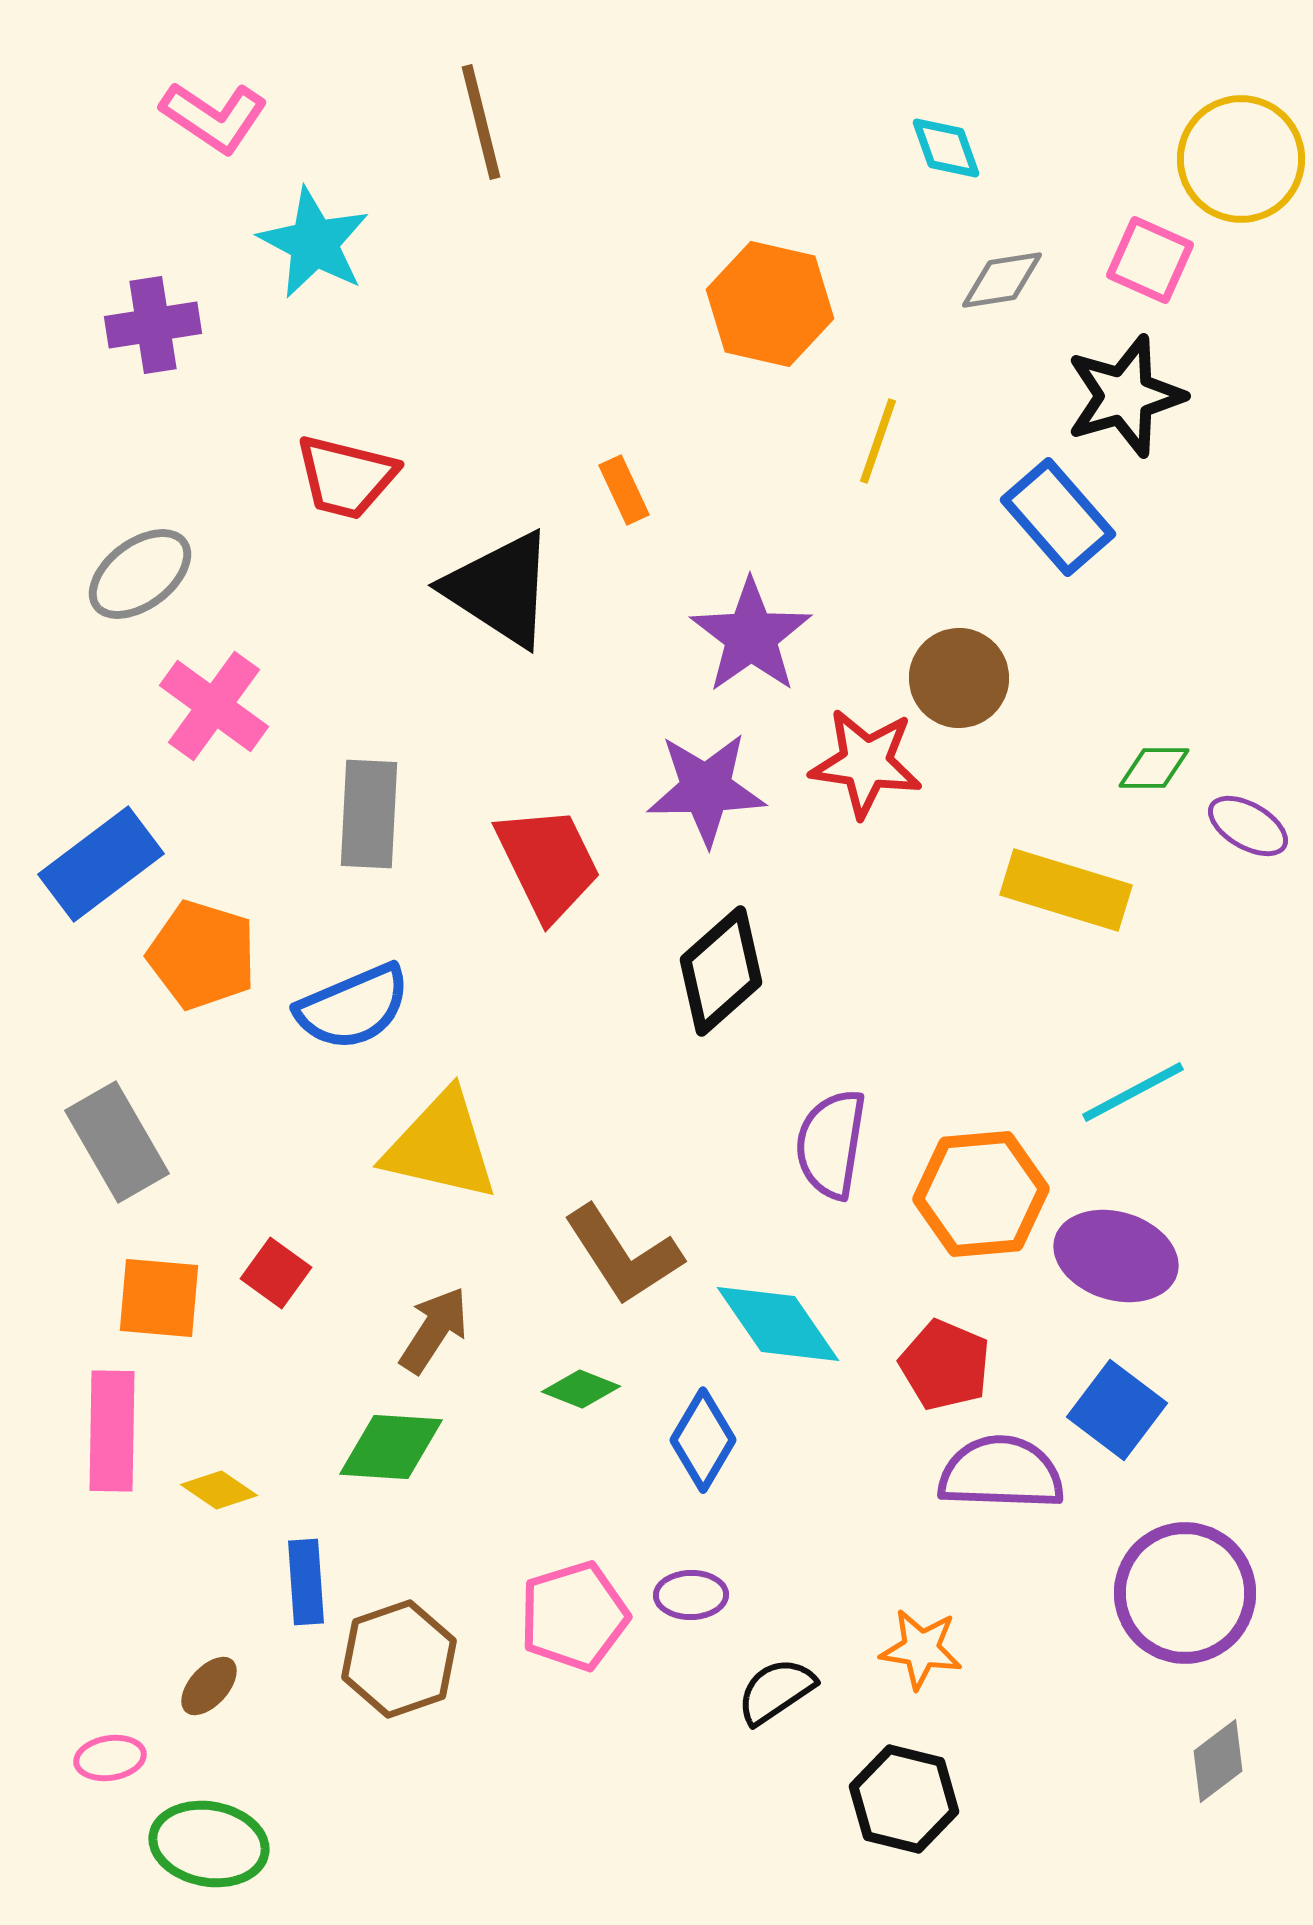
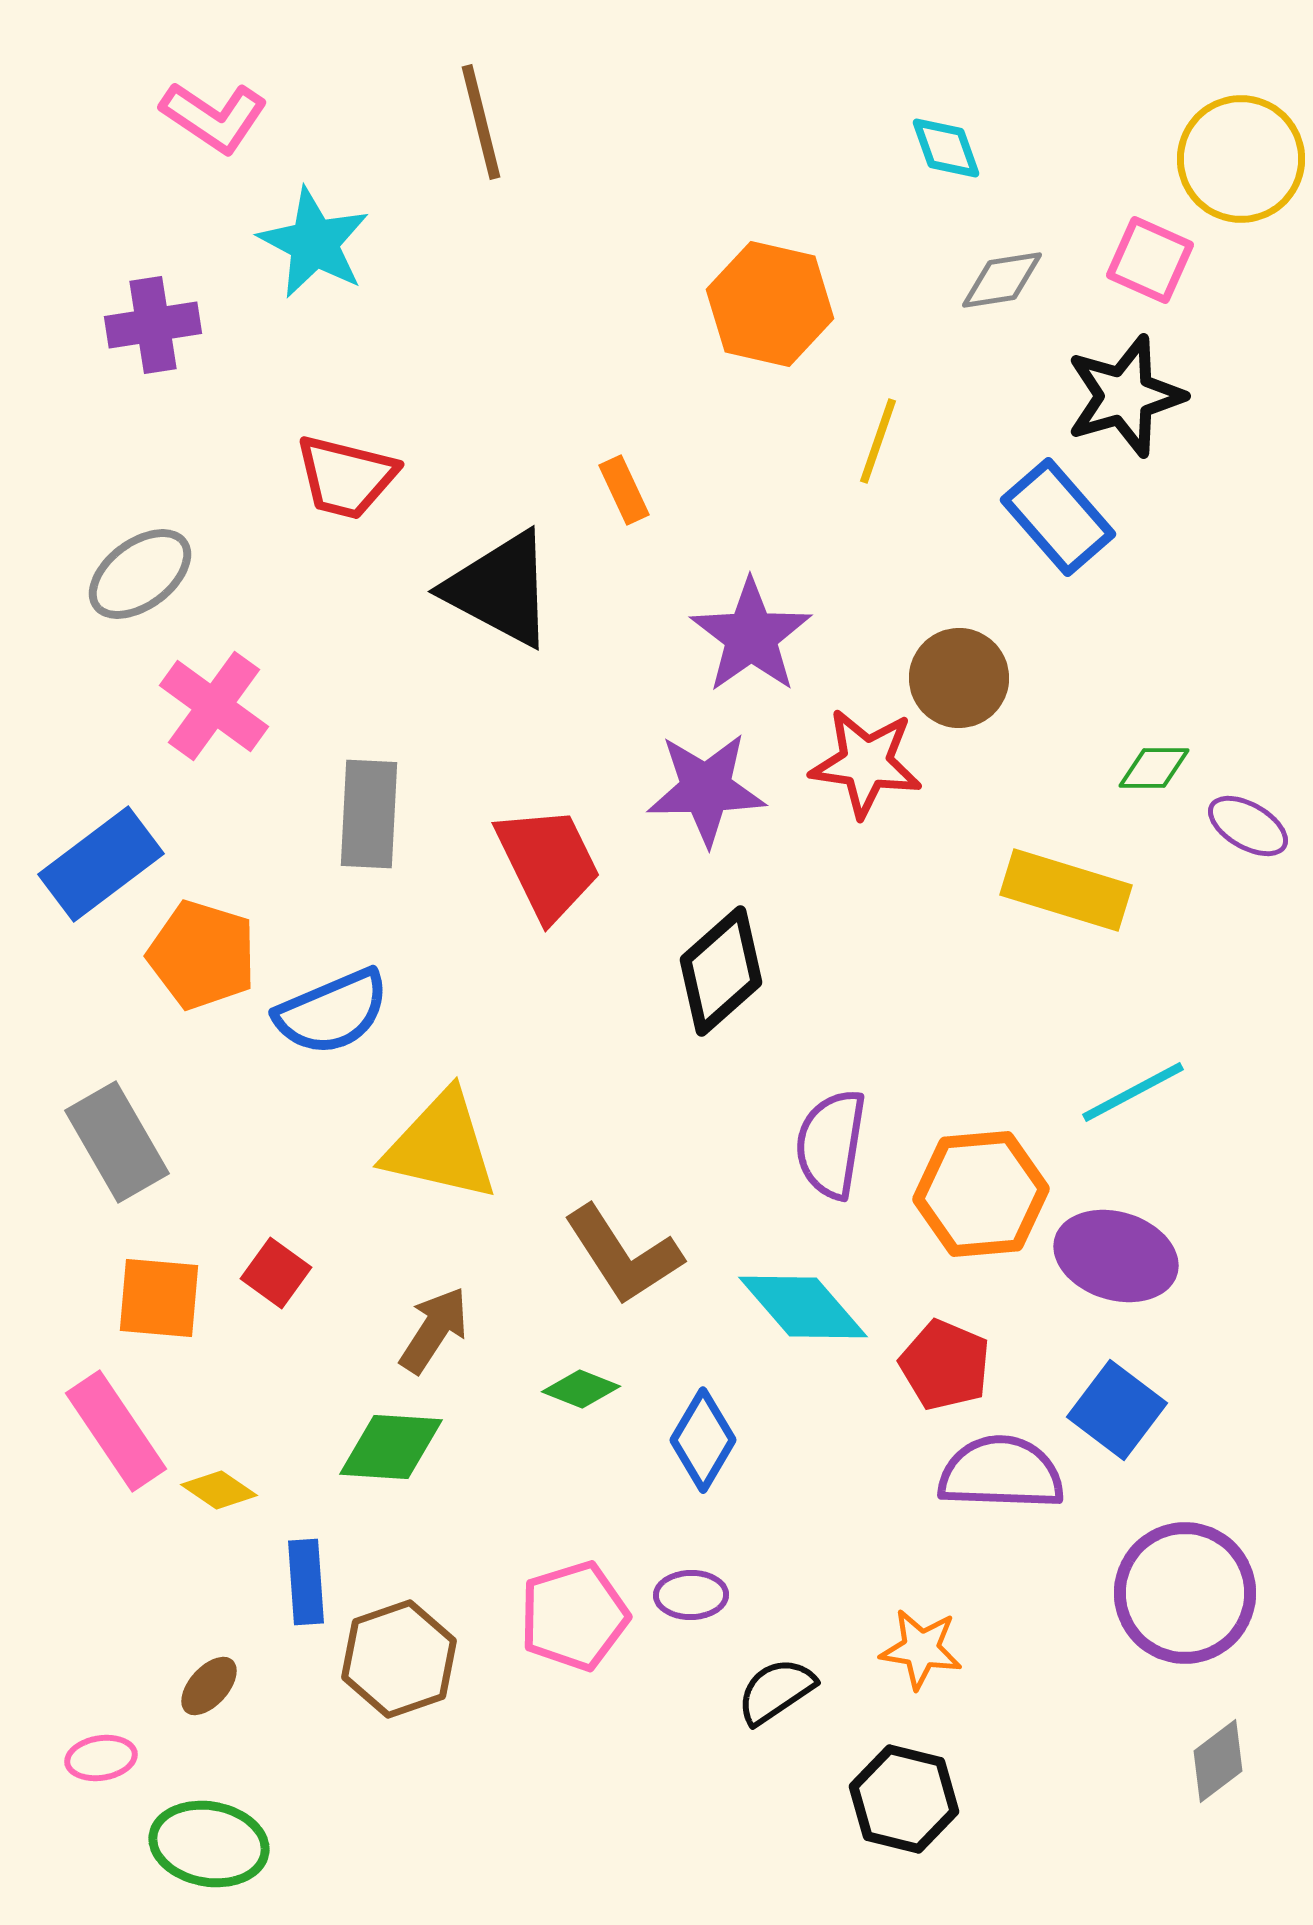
black triangle at (500, 589): rotated 5 degrees counterclockwise
blue semicircle at (353, 1007): moved 21 px left, 5 px down
cyan diamond at (778, 1324): moved 25 px right, 17 px up; rotated 6 degrees counterclockwise
pink rectangle at (112, 1431): moved 4 px right; rotated 35 degrees counterclockwise
pink ellipse at (110, 1758): moved 9 px left
